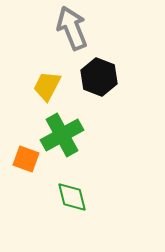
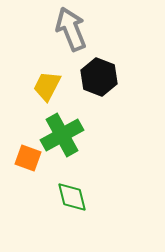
gray arrow: moved 1 px left, 1 px down
orange square: moved 2 px right, 1 px up
